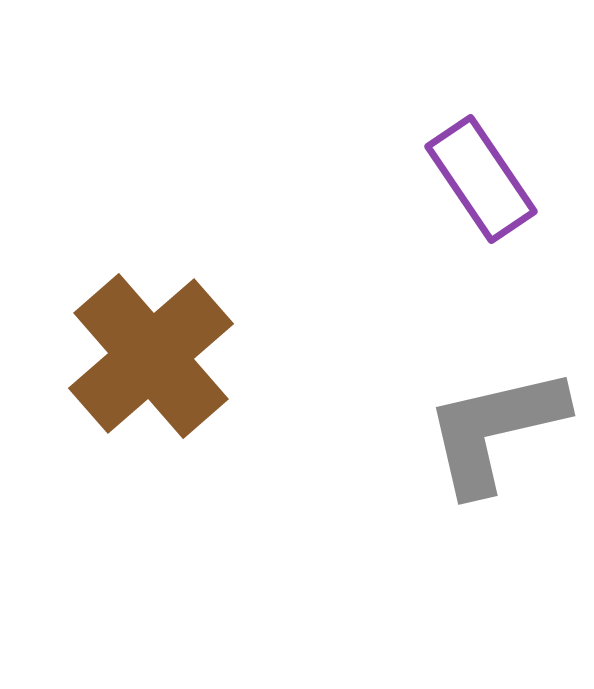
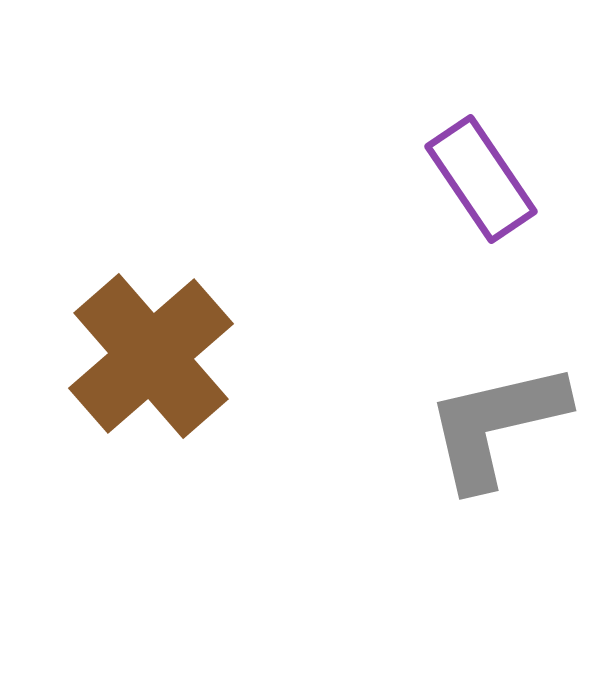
gray L-shape: moved 1 px right, 5 px up
